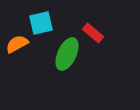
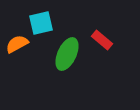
red rectangle: moved 9 px right, 7 px down
